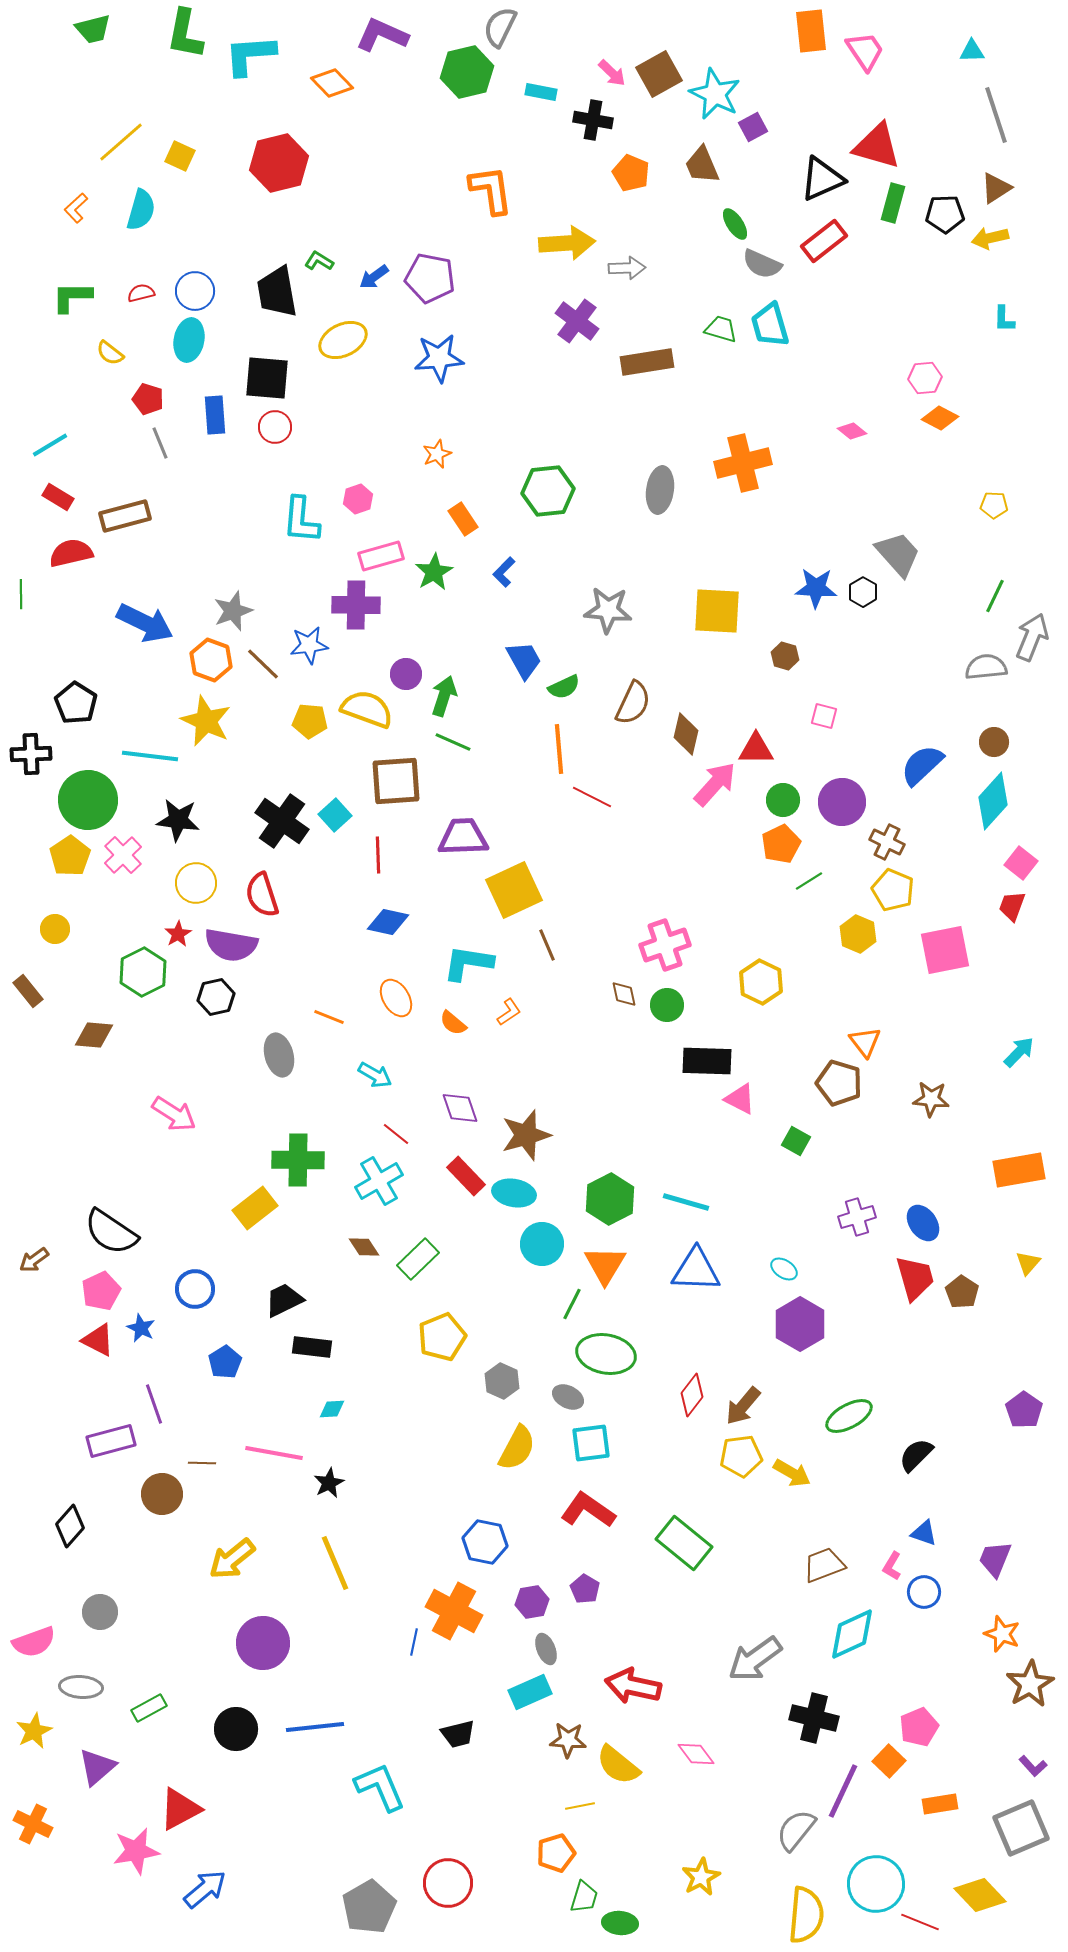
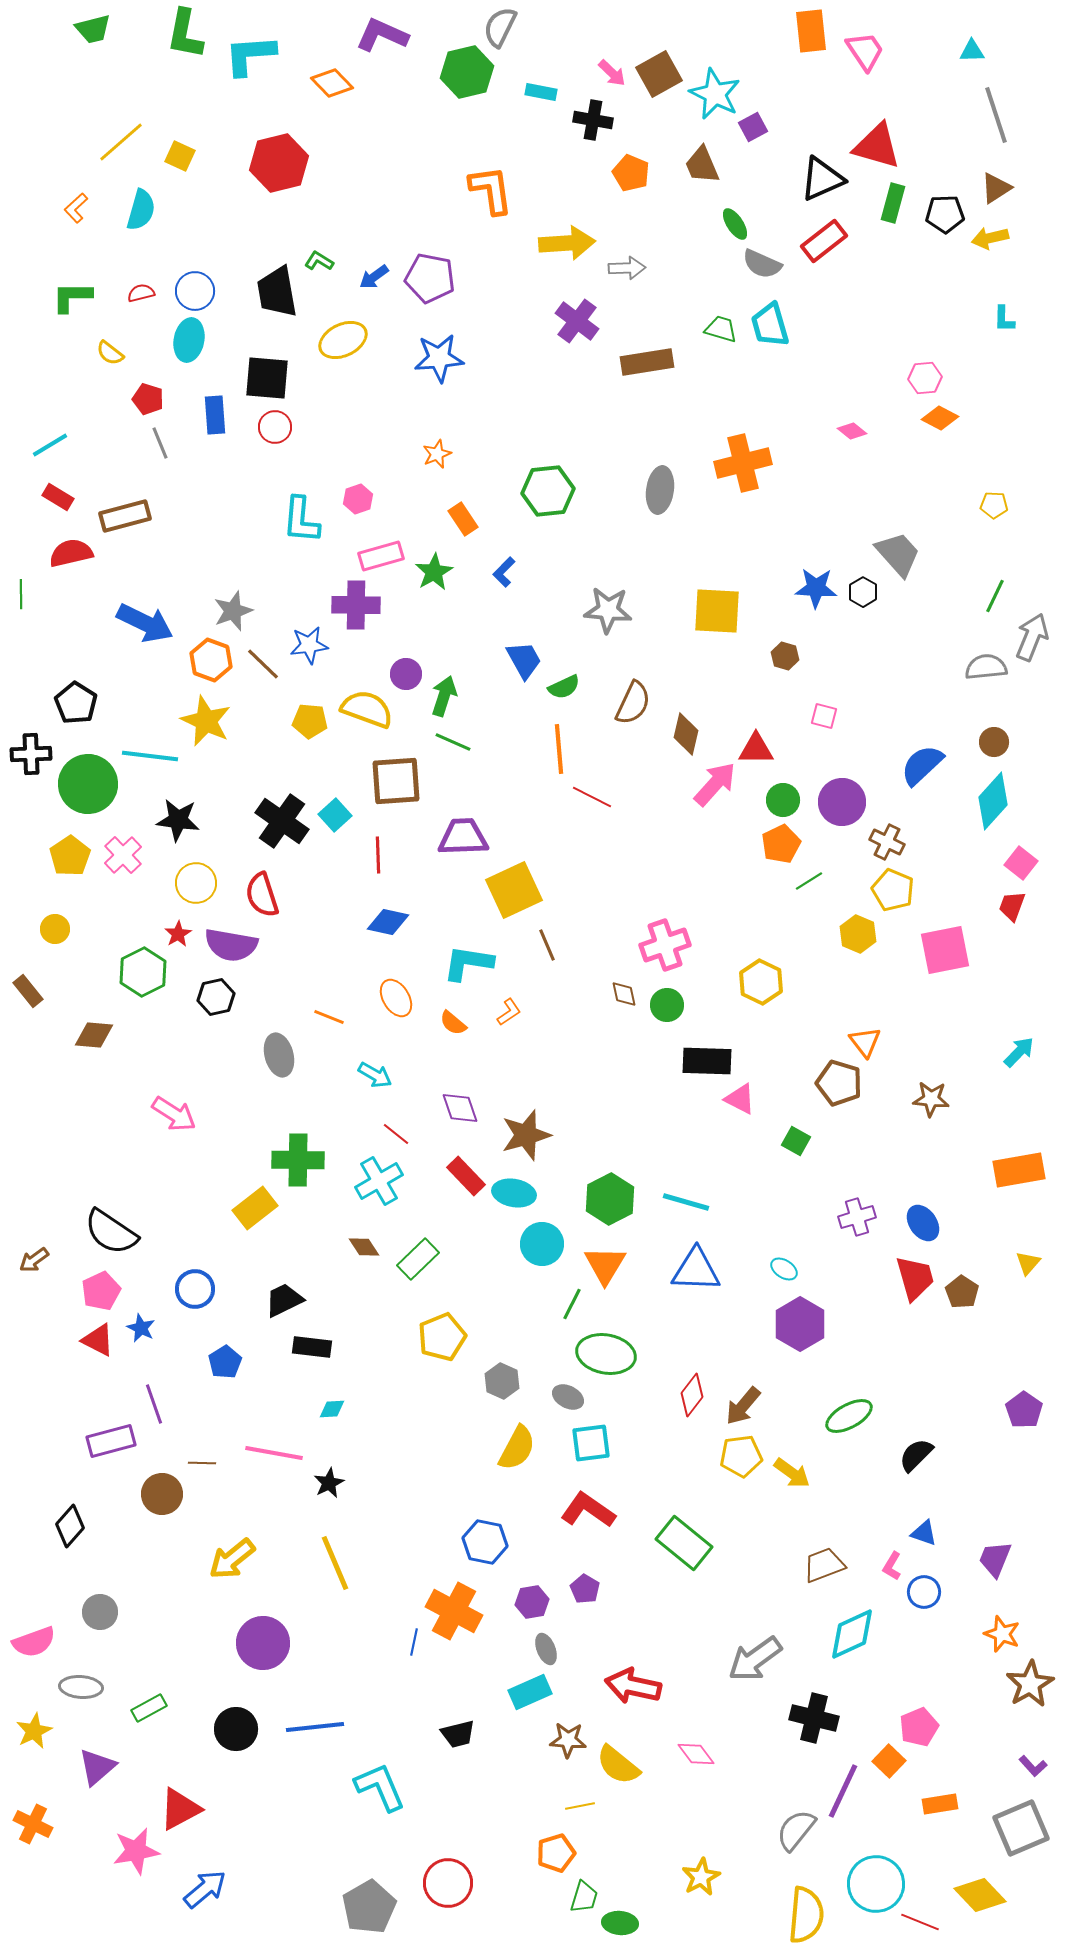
green circle at (88, 800): moved 16 px up
yellow arrow at (792, 1473): rotated 6 degrees clockwise
